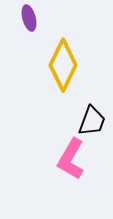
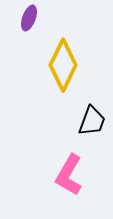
purple ellipse: rotated 35 degrees clockwise
pink L-shape: moved 2 px left, 16 px down
